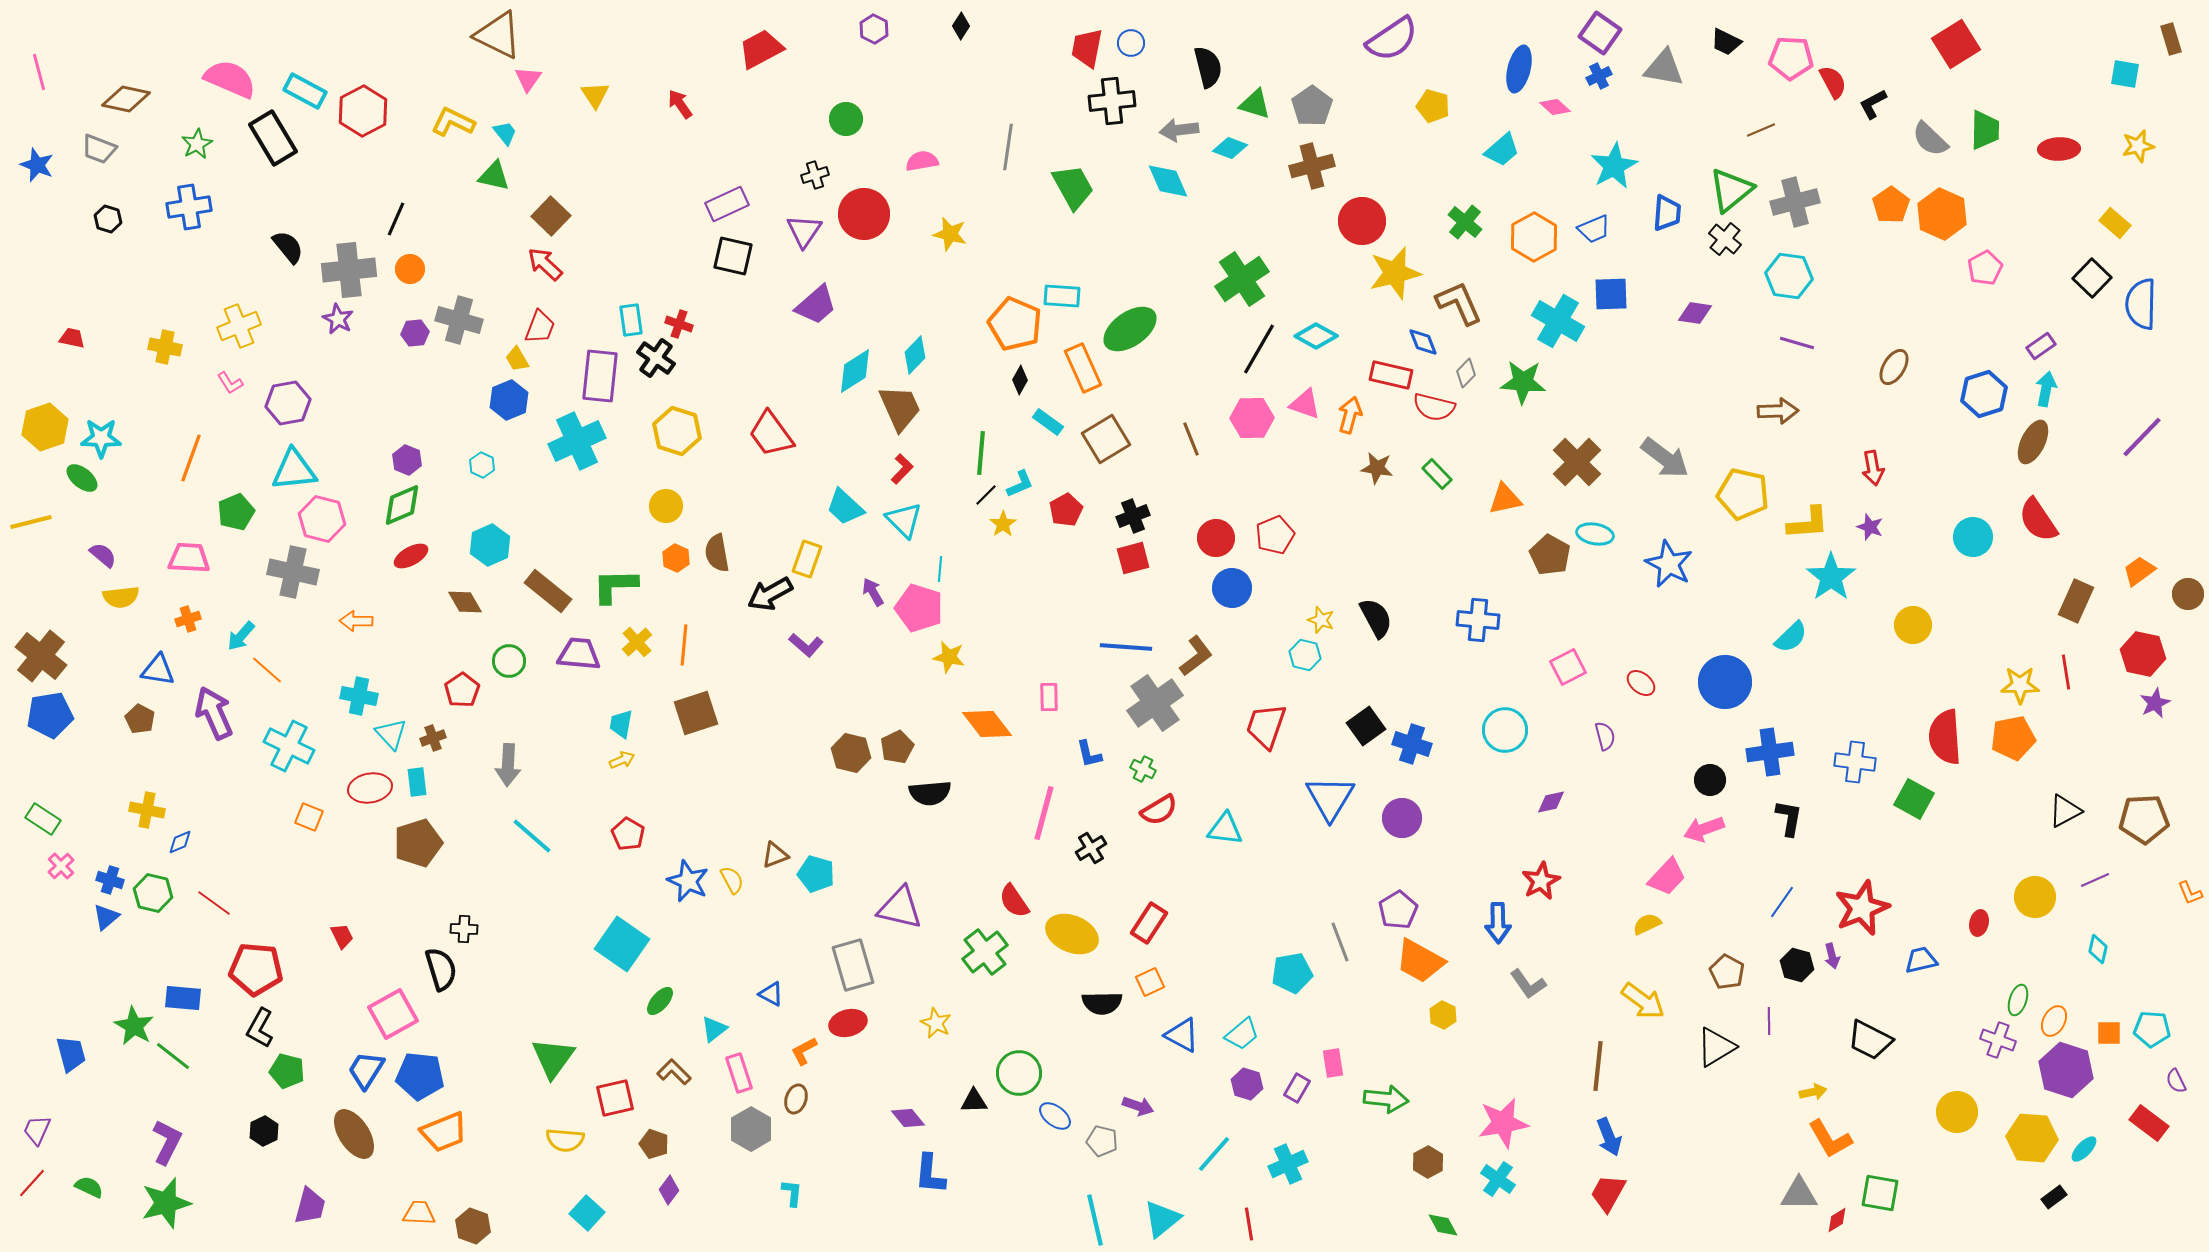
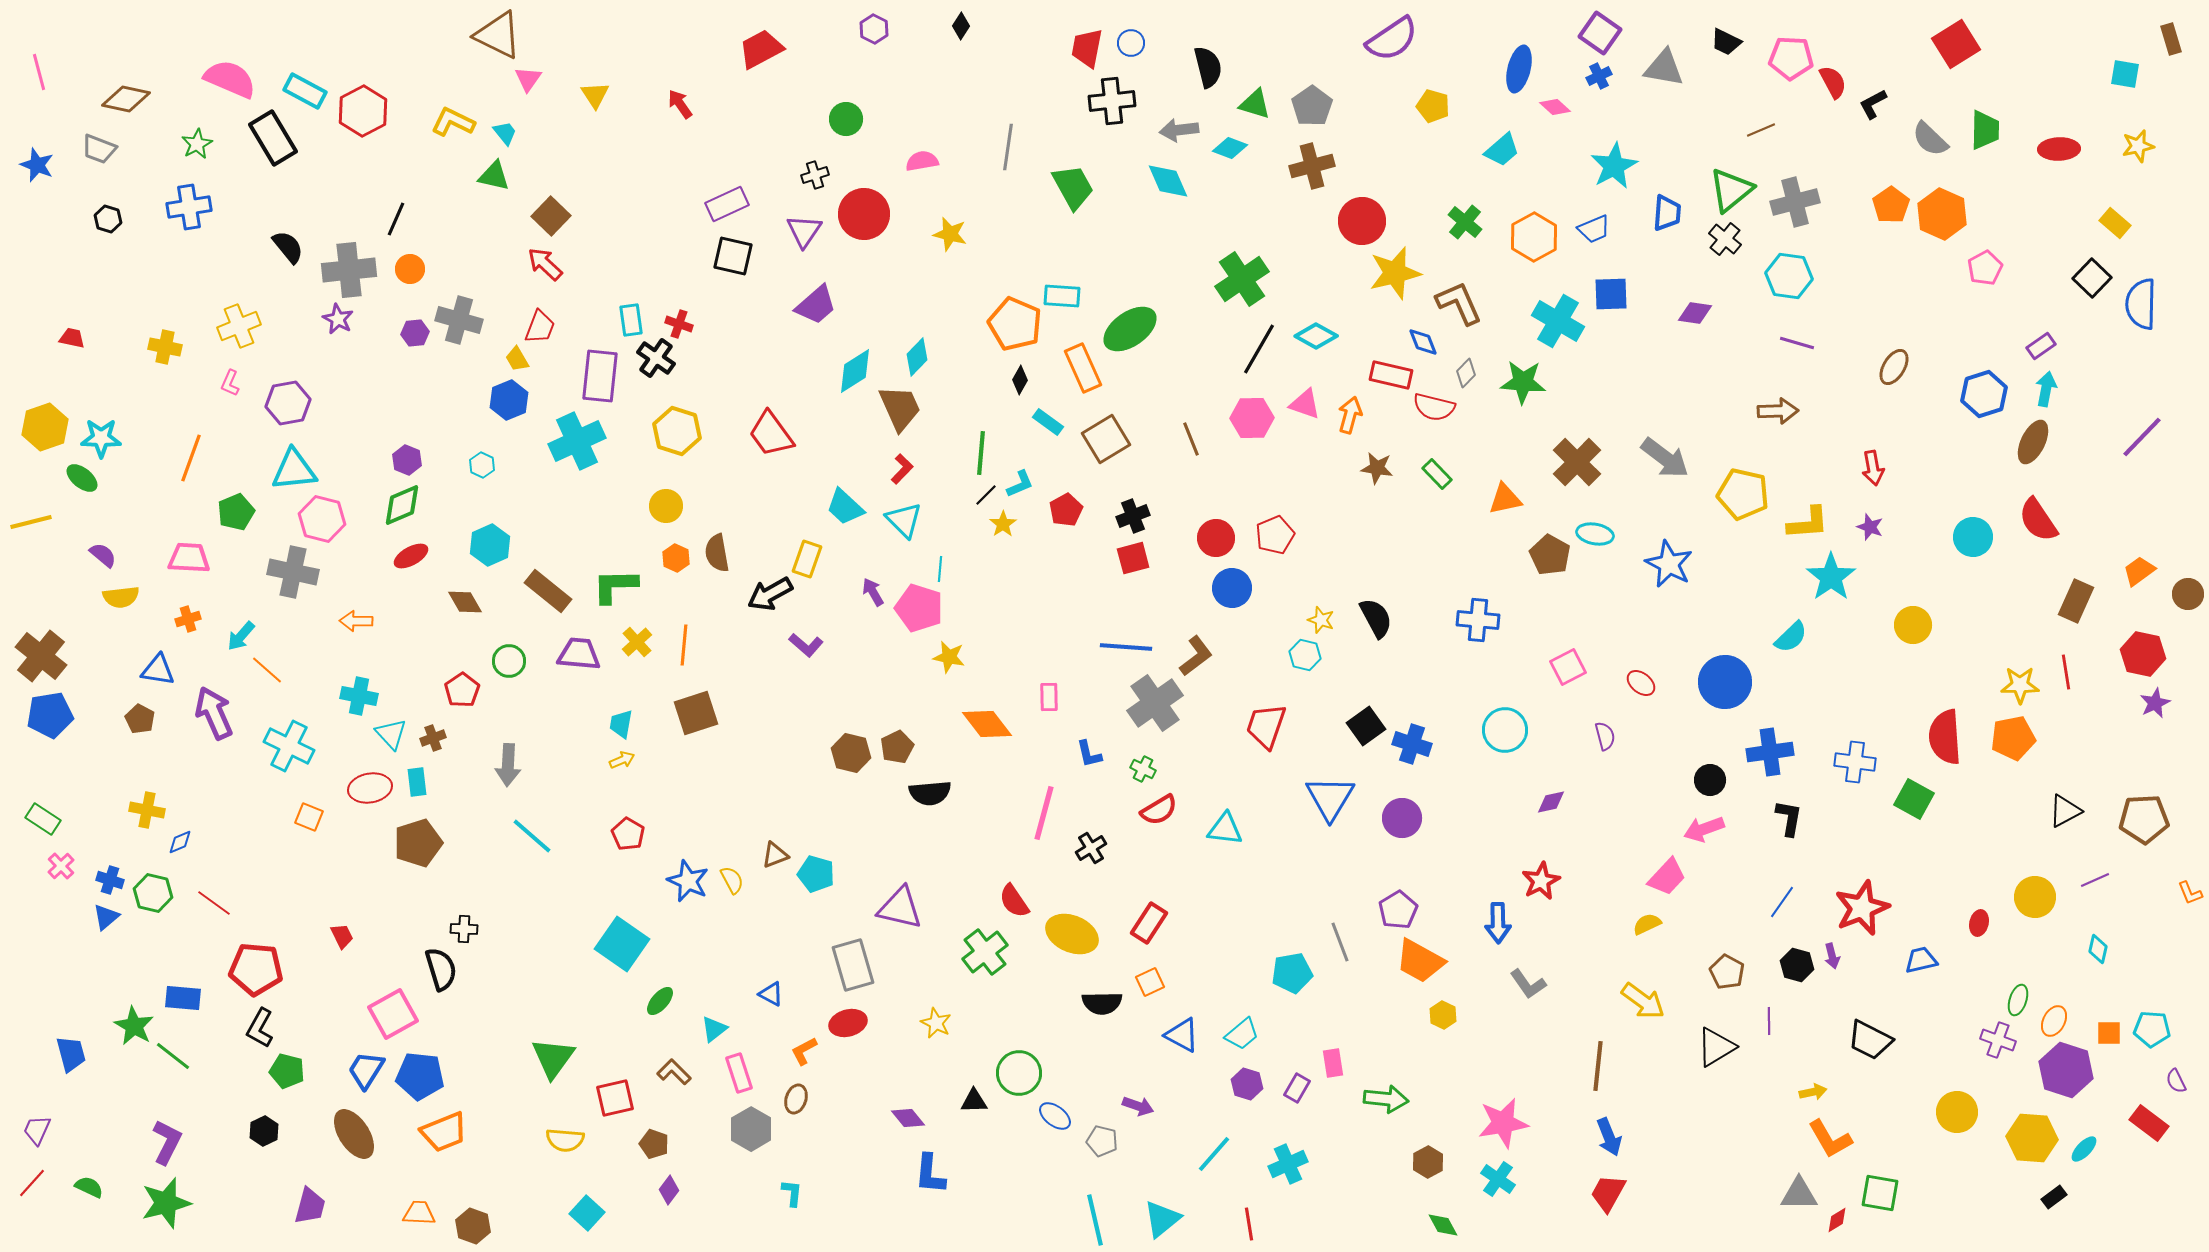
cyan diamond at (915, 355): moved 2 px right, 2 px down
pink L-shape at (230, 383): rotated 56 degrees clockwise
